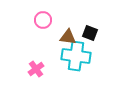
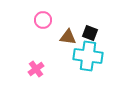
cyan cross: moved 12 px right
